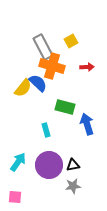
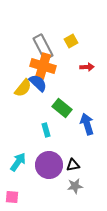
orange cross: moved 9 px left
green rectangle: moved 3 px left, 1 px down; rotated 24 degrees clockwise
gray star: moved 2 px right
pink square: moved 3 px left
